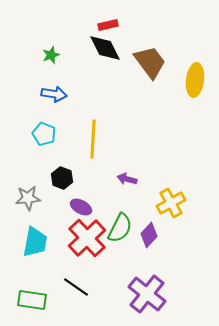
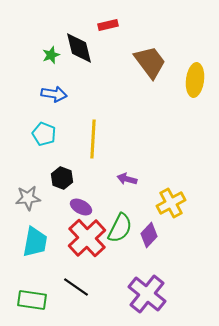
black diamond: moved 26 px left; rotated 12 degrees clockwise
